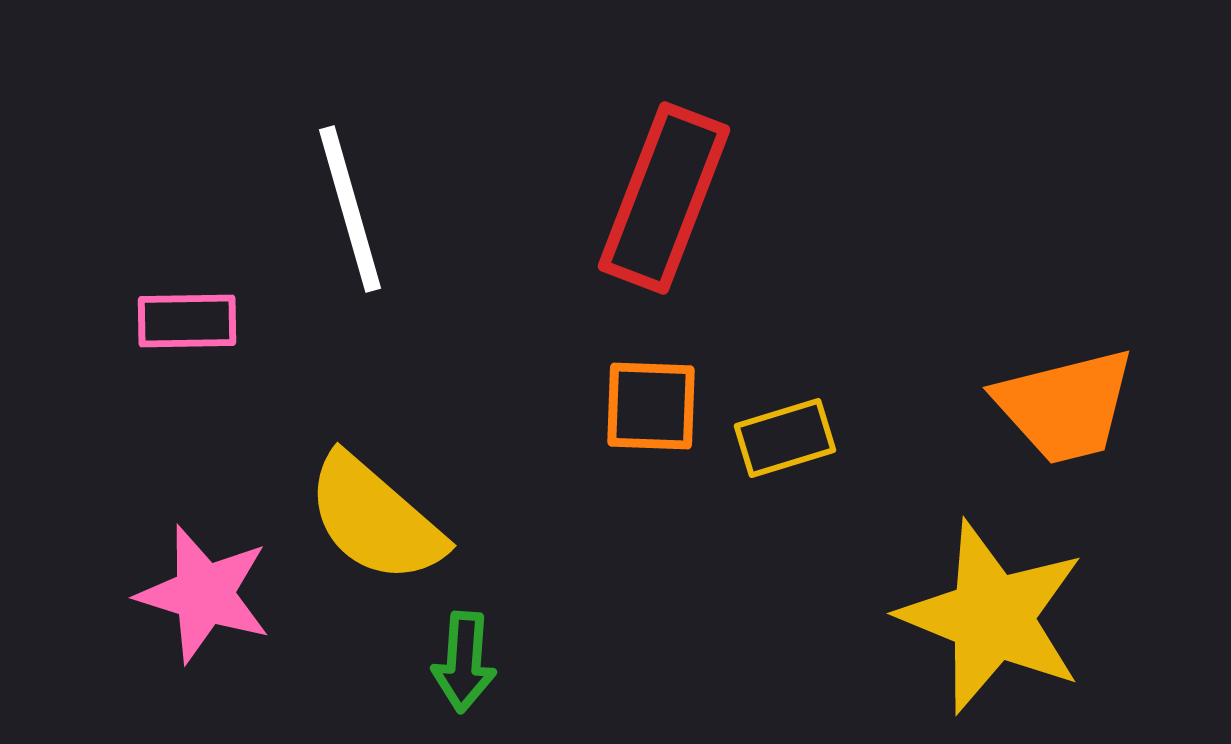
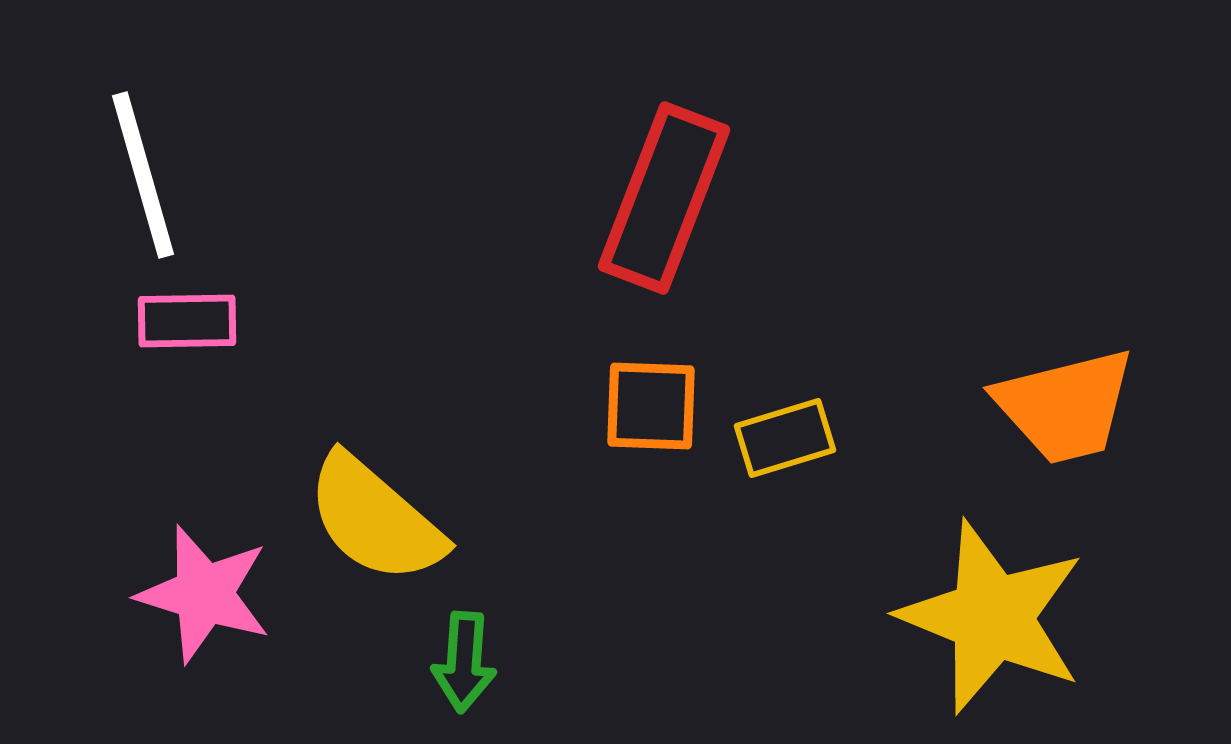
white line: moved 207 px left, 34 px up
